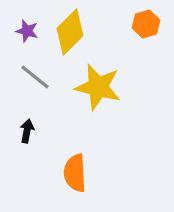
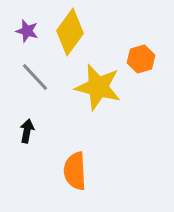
orange hexagon: moved 5 px left, 35 px down
yellow diamond: rotated 9 degrees counterclockwise
gray line: rotated 8 degrees clockwise
orange semicircle: moved 2 px up
